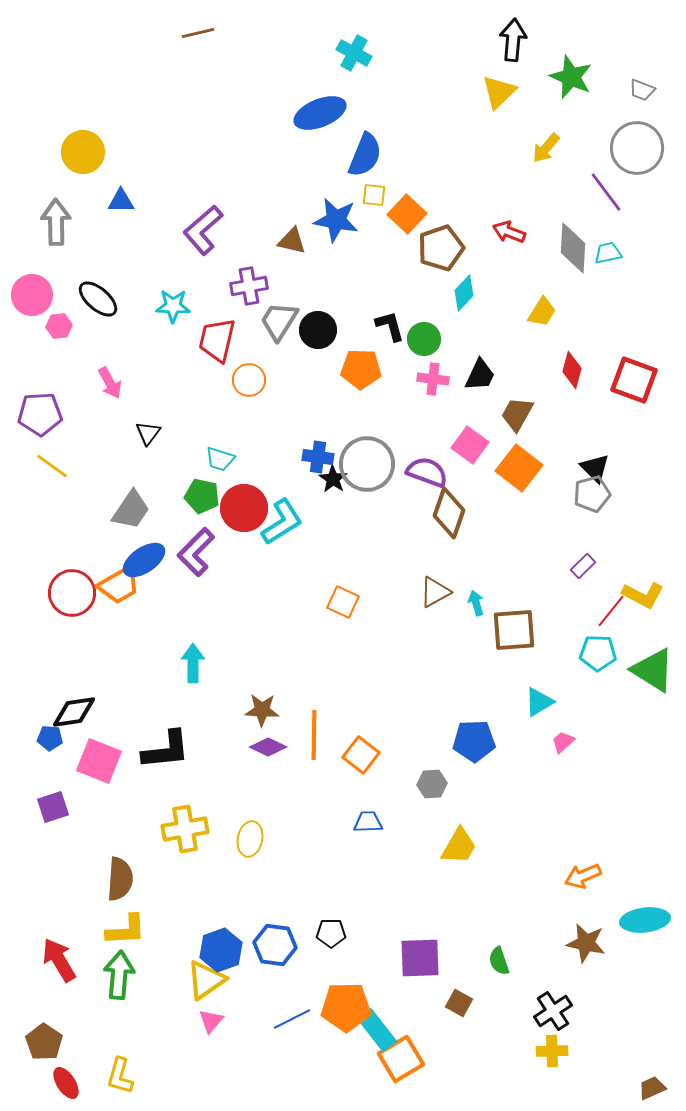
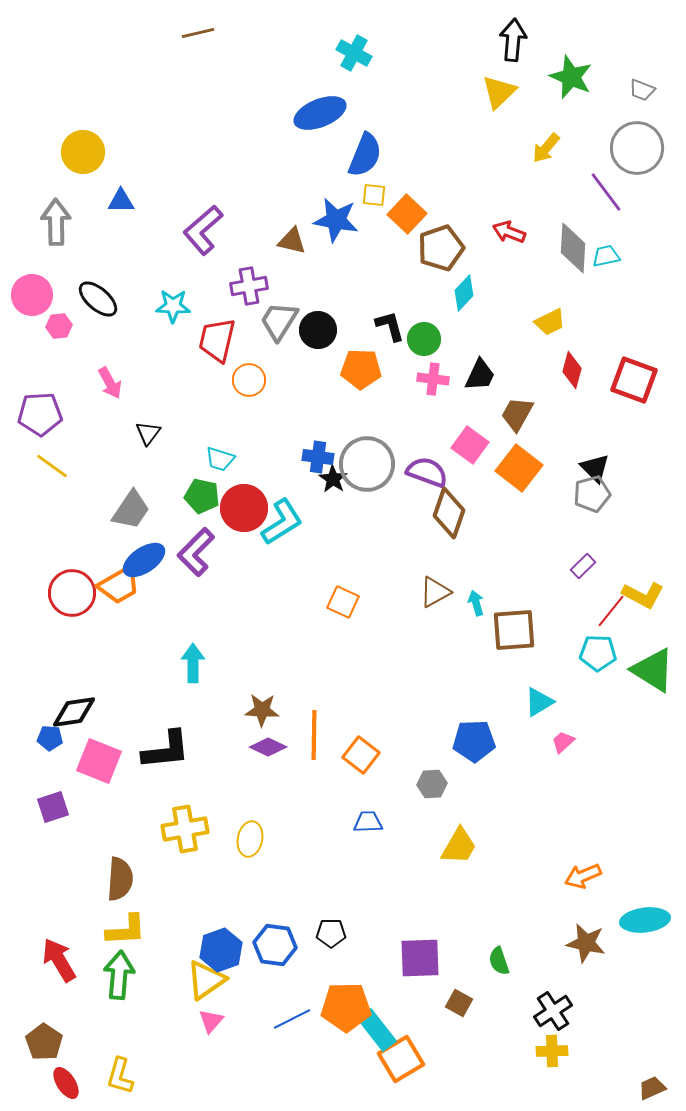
cyan trapezoid at (608, 253): moved 2 px left, 3 px down
yellow trapezoid at (542, 312): moved 8 px right, 10 px down; rotated 32 degrees clockwise
